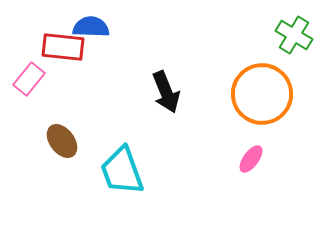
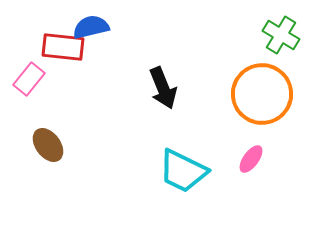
blue semicircle: rotated 15 degrees counterclockwise
green cross: moved 13 px left
black arrow: moved 3 px left, 4 px up
brown ellipse: moved 14 px left, 4 px down
cyan trapezoid: moved 61 px right; rotated 44 degrees counterclockwise
